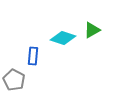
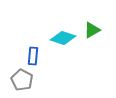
gray pentagon: moved 8 px right
